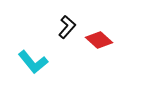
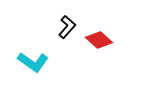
cyan L-shape: rotated 16 degrees counterclockwise
